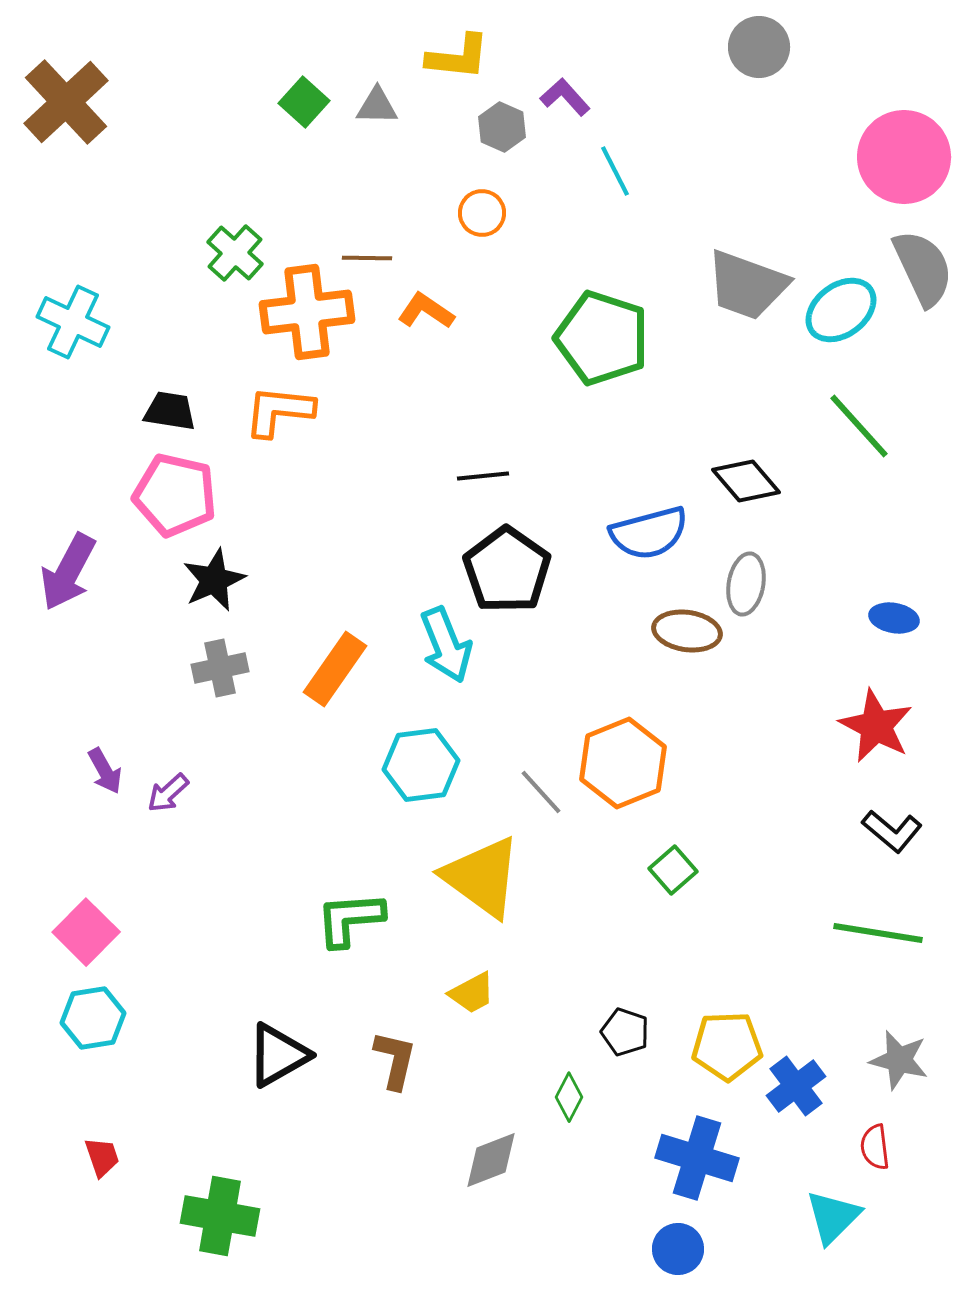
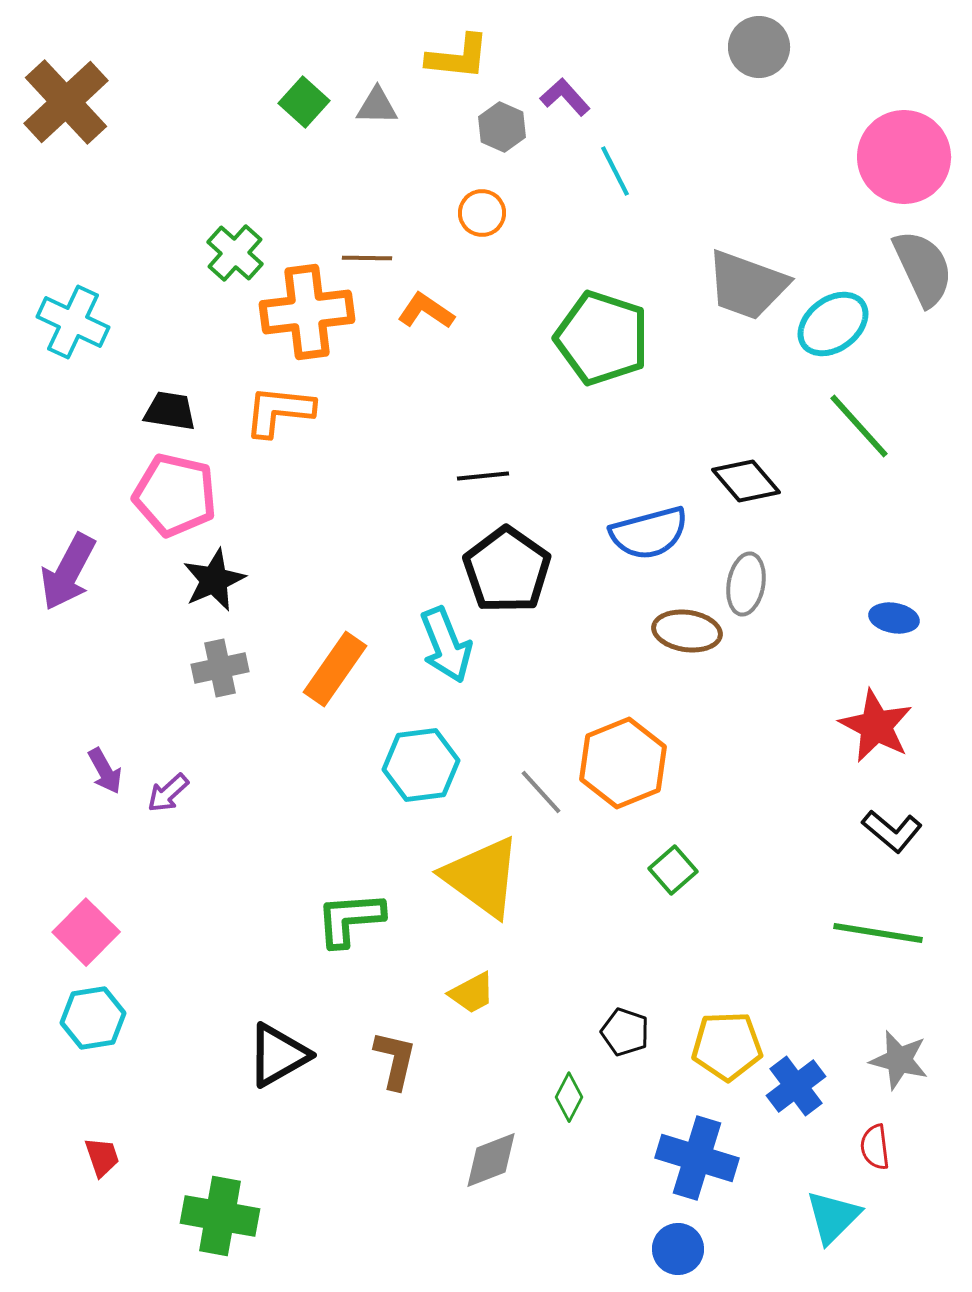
cyan ellipse at (841, 310): moved 8 px left, 14 px down
